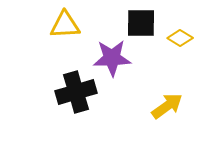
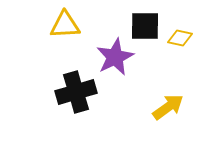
black square: moved 4 px right, 3 px down
yellow diamond: rotated 20 degrees counterclockwise
purple star: moved 3 px right, 1 px up; rotated 24 degrees counterclockwise
yellow arrow: moved 1 px right, 1 px down
